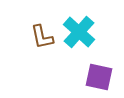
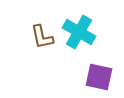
cyan cross: rotated 12 degrees counterclockwise
